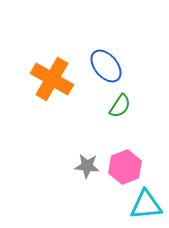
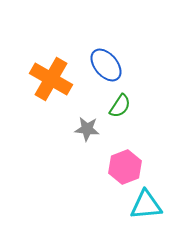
blue ellipse: moved 1 px up
orange cross: moved 1 px left
gray star: moved 37 px up
